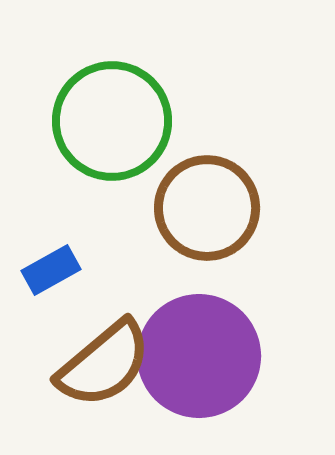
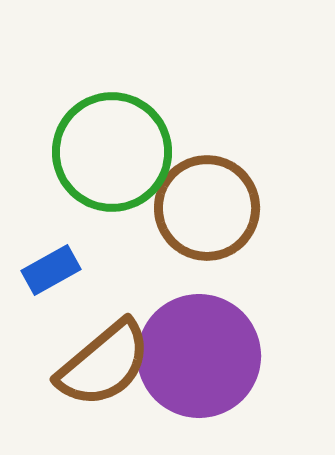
green circle: moved 31 px down
